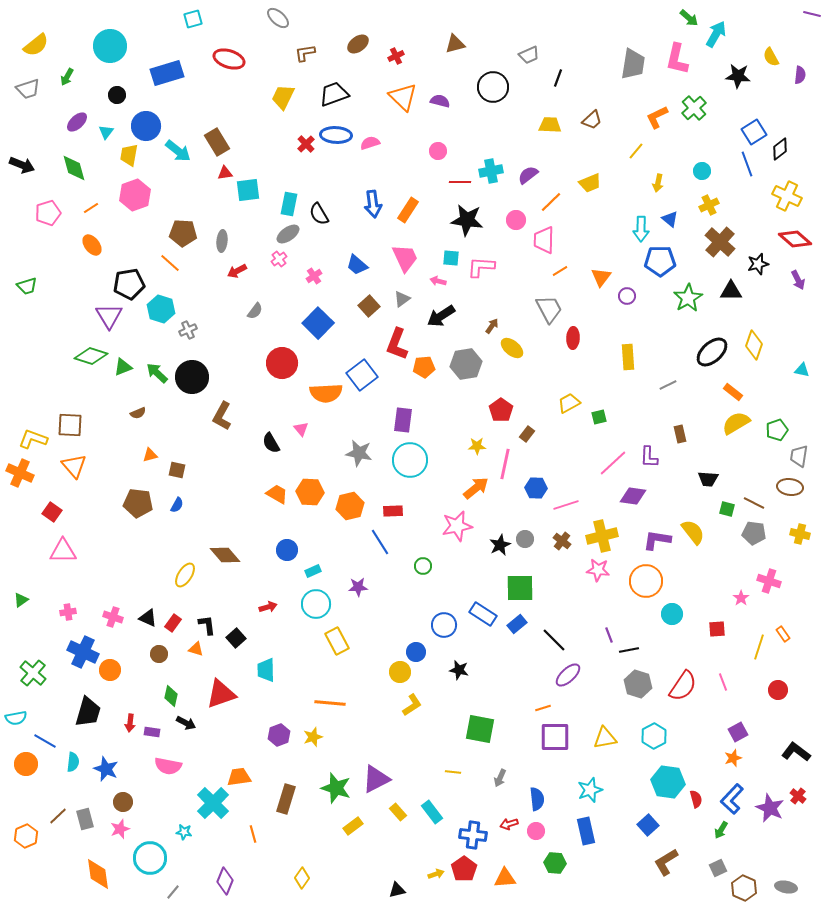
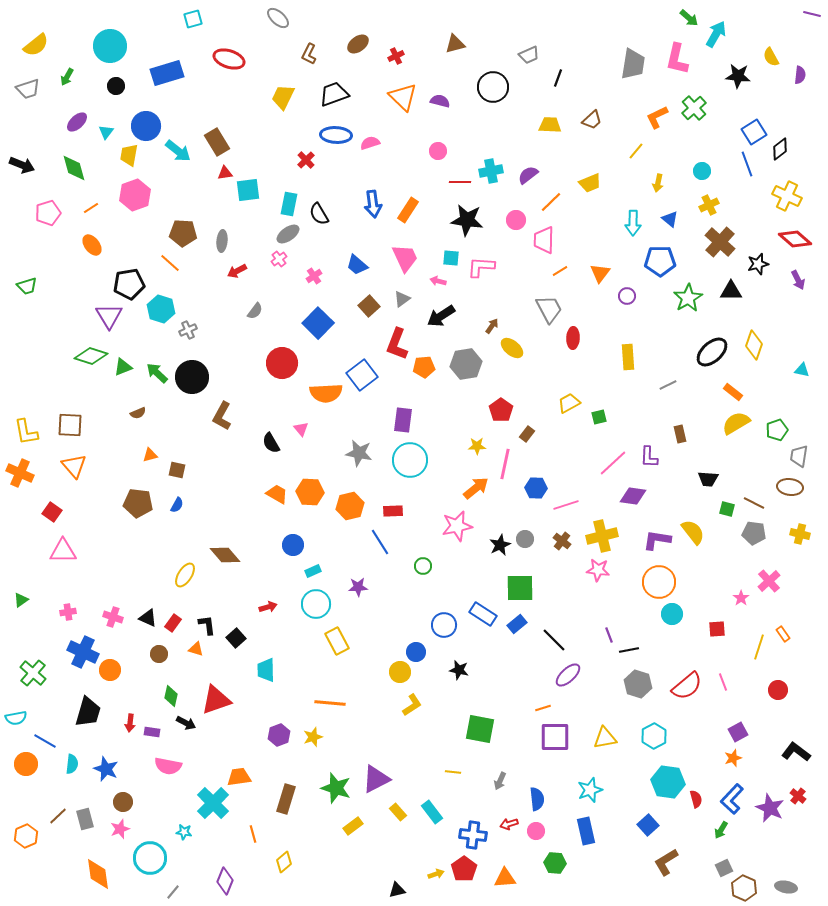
brown L-shape at (305, 53): moved 4 px right, 1 px down; rotated 55 degrees counterclockwise
black circle at (117, 95): moved 1 px left, 9 px up
red cross at (306, 144): moved 16 px down
cyan arrow at (641, 229): moved 8 px left, 6 px up
orange triangle at (601, 277): moved 1 px left, 4 px up
yellow L-shape at (33, 439): moved 7 px left, 7 px up; rotated 120 degrees counterclockwise
blue circle at (287, 550): moved 6 px right, 5 px up
orange circle at (646, 581): moved 13 px right, 1 px down
pink cross at (769, 581): rotated 30 degrees clockwise
red semicircle at (683, 686): moved 4 px right; rotated 16 degrees clockwise
red triangle at (221, 694): moved 5 px left, 6 px down
cyan semicircle at (73, 762): moved 1 px left, 2 px down
gray arrow at (500, 778): moved 3 px down
gray square at (718, 868): moved 6 px right
yellow diamond at (302, 878): moved 18 px left, 16 px up; rotated 15 degrees clockwise
